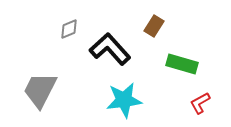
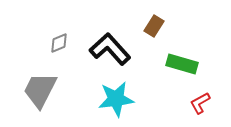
gray diamond: moved 10 px left, 14 px down
cyan star: moved 8 px left, 1 px up
